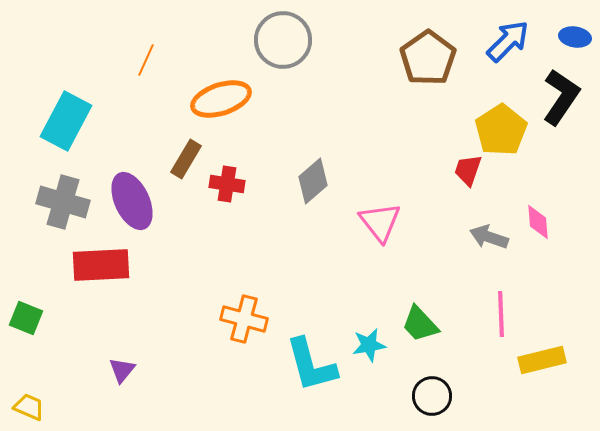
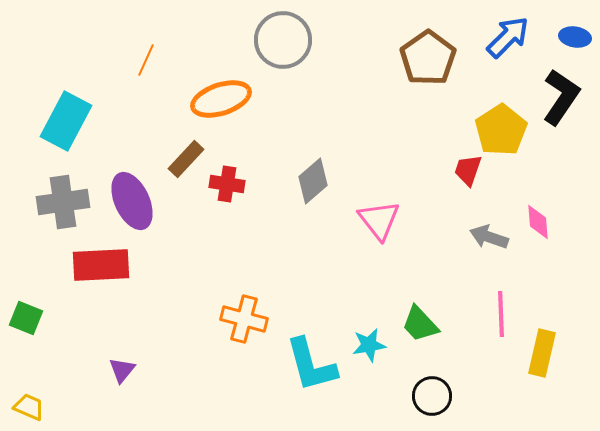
blue arrow: moved 4 px up
brown rectangle: rotated 12 degrees clockwise
gray cross: rotated 24 degrees counterclockwise
pink triangle: moved 1 px left, 2 px up
yellow rectangle: moved 7 px up; rotated 63 degrees counterclockwise
